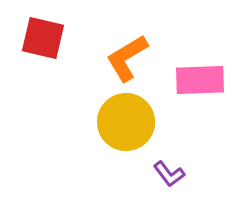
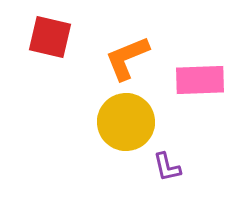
red square: moved 7 px right, 1 px up
orange L-shape: rotated 9 degrees clockwise
purple L-shape: moved 2 px left, 7 px up; rotated 24 degrees clockwise
